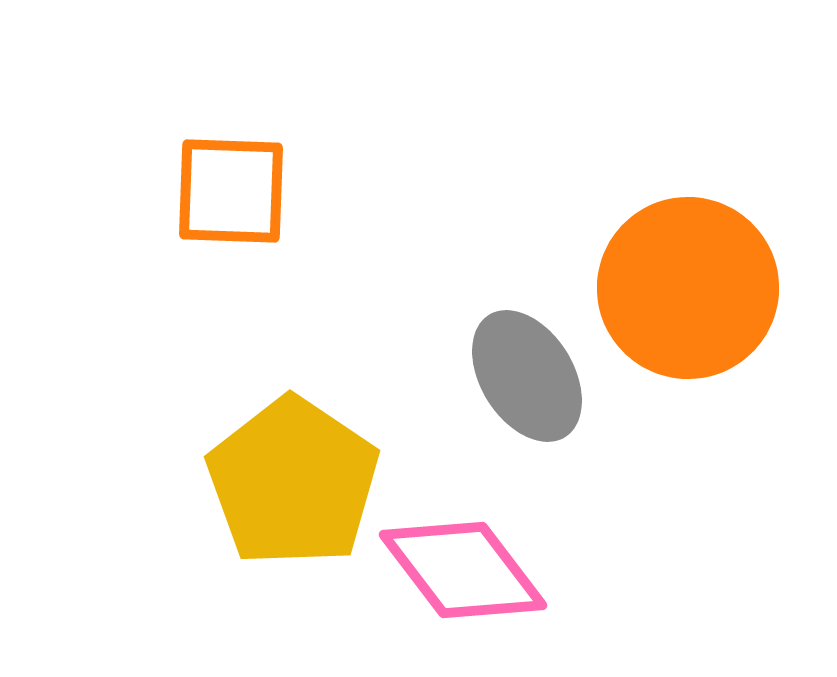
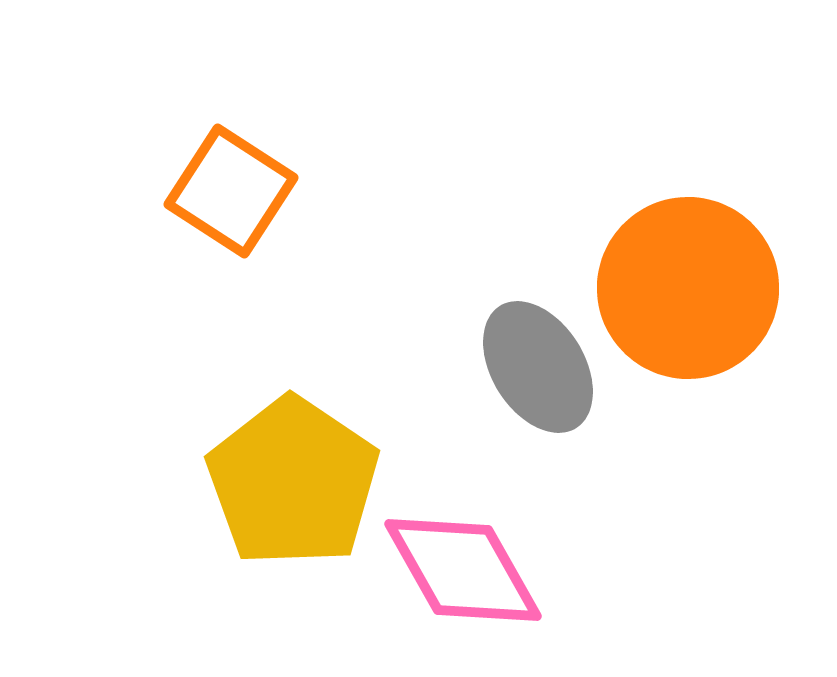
orange square: rotated 31 degrees clockwise
gray ellipse: moved 11 px right, 9 px up
pink diamond: rotated 8 degrees clockwise
